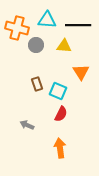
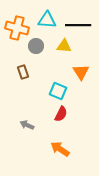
gray circle: moved 1 px down
brown rectangle: moved 14 px left, 12 px up
orange arrow: moved 1 px down; rotated 48 degrees counterclockwise
